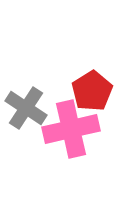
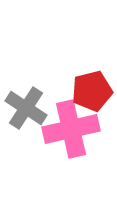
red pentagon: rotated 18 degrees clockwise
